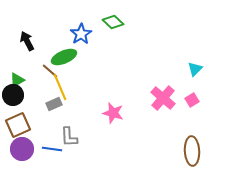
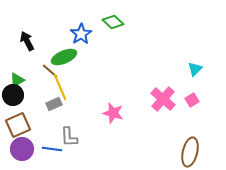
pink cross: moved 1 px down
brown ellipse: moved 2 px left, 1 px down; rotated 16 degrees clockwise
